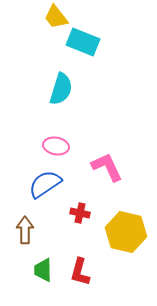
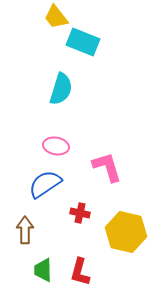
pink L-shape: rotated 8 degrees clockwise
